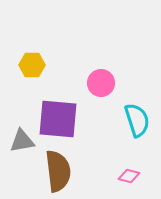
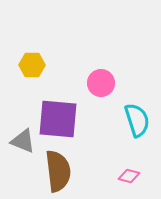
gray triangle: moved 1 px right; rotated 32 degrees clockwise
